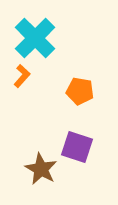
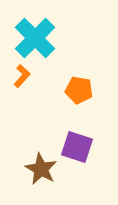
orange pentagon: moved 1 px left, 1 px up
